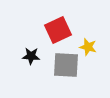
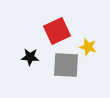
red square: moved 1 px left, 1 px down
black star: moved 1 px left, 1 px down
